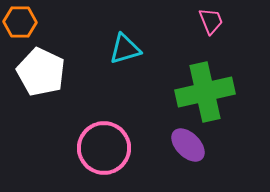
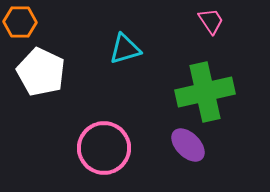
pink trapezoid: rotated 12 degrees counterclockwise
